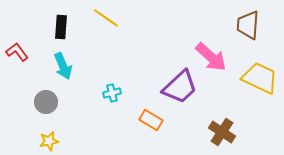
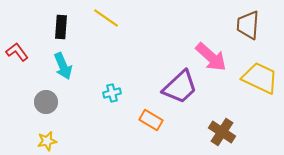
yellow star: moved 2 px left
